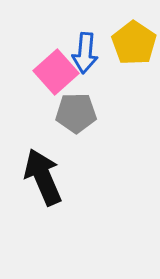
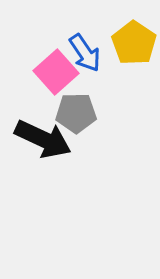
blue arrow: rotated 39 degrees counterclockwise
black arrow: moved 38 px up; rotated 138 degrees clockwise
